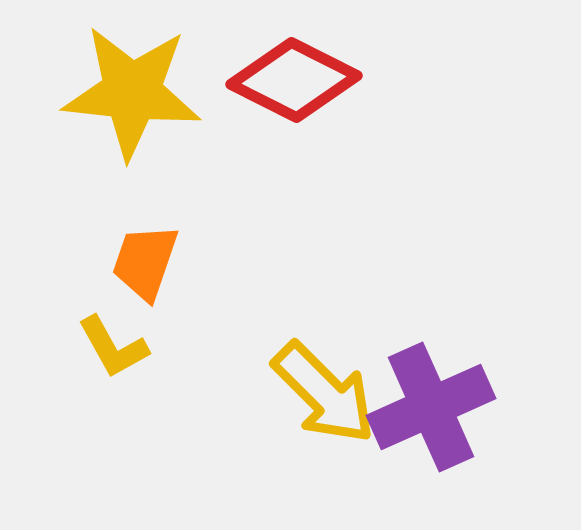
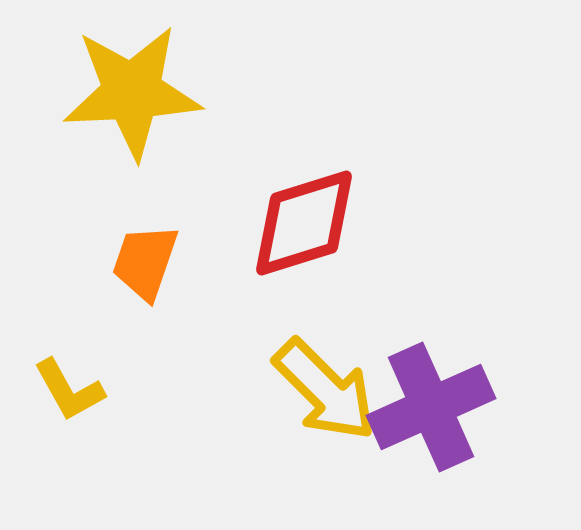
red diamond: moved 10 px right, 143 px down; rotated 44 degrees counterclockwise
yellow star: rotated 9 degrees counterclockwise
yellow L-shape: moved 44 px left, 43 px down
yellow arrow: moved 1 px right, 3 px up
